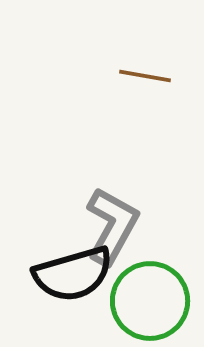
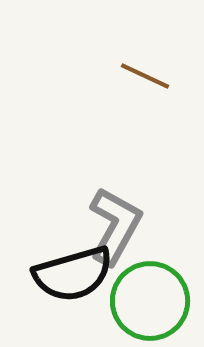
brown line: rotated 15 degrees clockwise
gray L-shape: moved 3 px right
